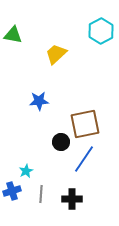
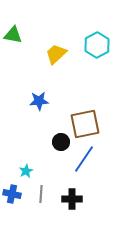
cyan hexagon: moved 4 px left, 14 px down
blue cross: moved 3 px down; rotated 30 degrees clockwise
